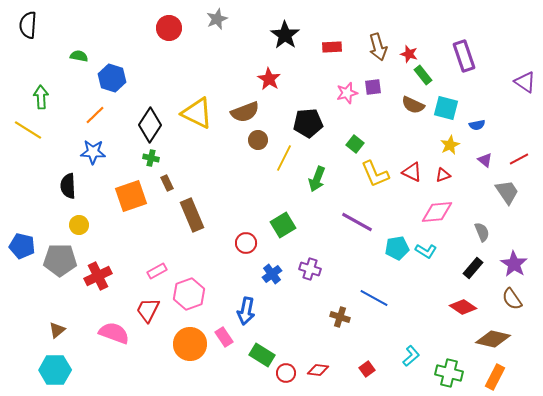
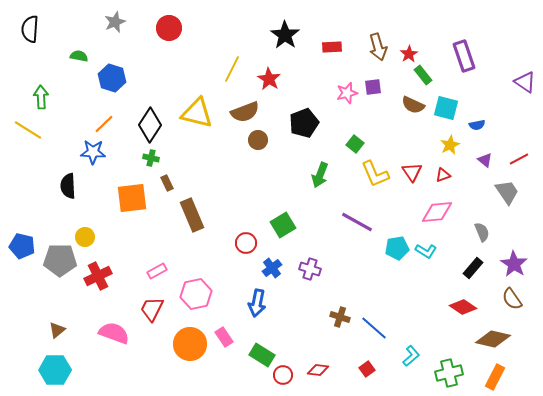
gray star at (217, 19): moved 102 px left, 3 px down
black semicircle at (28, 25): moved 2 px right, 4 px down
red star at (409, 54): rotated 24 degrees clockwise
yellow triangle at (197, 113): rotated 12 degrees counterclockwise
orange line at (95, 115): moved 9 px right, 9 px down
black pentagon at (308, 123): moved 4 px left; rotated 16 degrees counterclockwise
yellow line at (284, 158): moved 52 px left, 89 px up
red triangle at (412, 172): rotated 30 degrees clockwise
green arrow at (317, 179): moved 3 px right, 4 px up
orange square at (131, 196): moved 1 px right, 2 px down; rotated 12 degrees clockwise
yellow circle at (79, 225): moved 6 px right, 12 px down
blue cross at (272, 274): moved 6 px up
pink hexagon at (189, 294): moved 7 px right; rotated 8 degrees clockwise
blue line at (374, 298): moved 30 px down; rotated 12 degrees clockwise
red trapezoid at (148, 310): moved 4 px right, 1 px up
blue arrow at (246, 311): moved 11 px right, 8 px up
red circle at (286, 373): moved 3 px left, 2 px down
green cross at (449, 373): rotated 28 degrees counterclockwise
